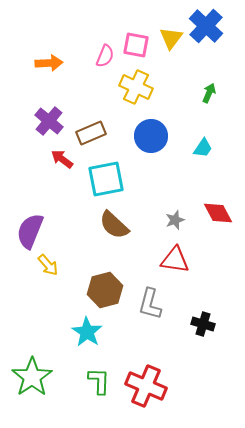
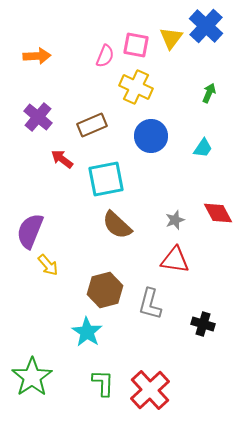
orange arrow: moved 12 px left, 7 px up
purple cross: moved 11 px left, 4 px up
brown rectangle: moved 1 px right, 8 px up
brown semicircle: moved 3 px right
green L-shape: moved 4 px right, 2 px down
red cross: moved 4 px right, 4 px down; rotated 24 degrees clockwise
